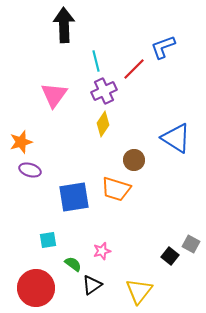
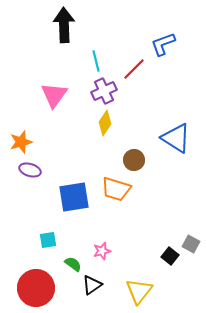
blue L-shape: moved 3 px up
yellow diamond: moved 2 px right, 1 px up
